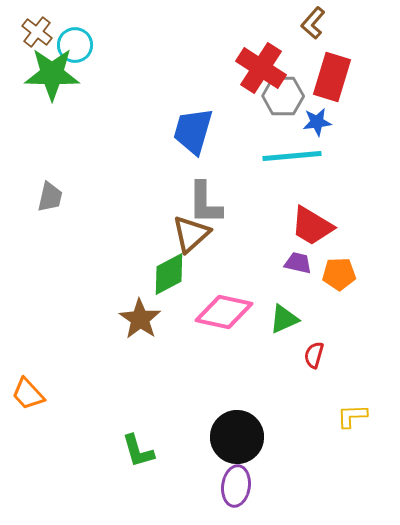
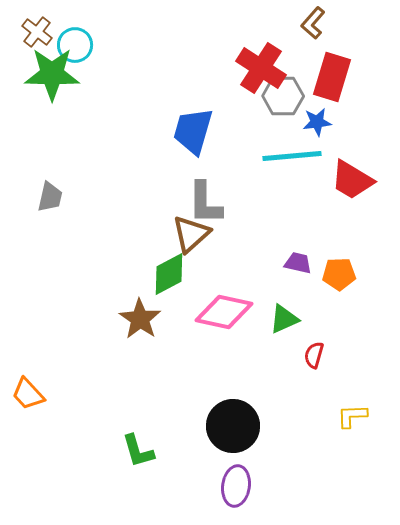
red trapezoid: moved 40 px right, 46 px up
black circle: moved 4 px left, 11 px up
